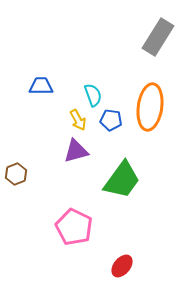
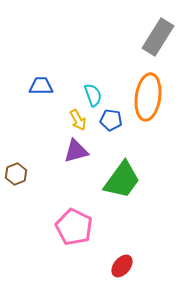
orange ellipse: moved 2 px left, 10 px up
